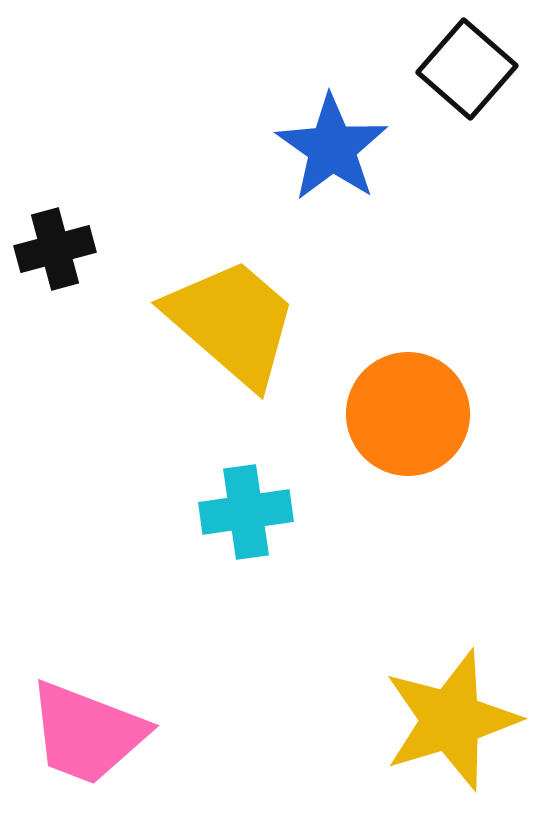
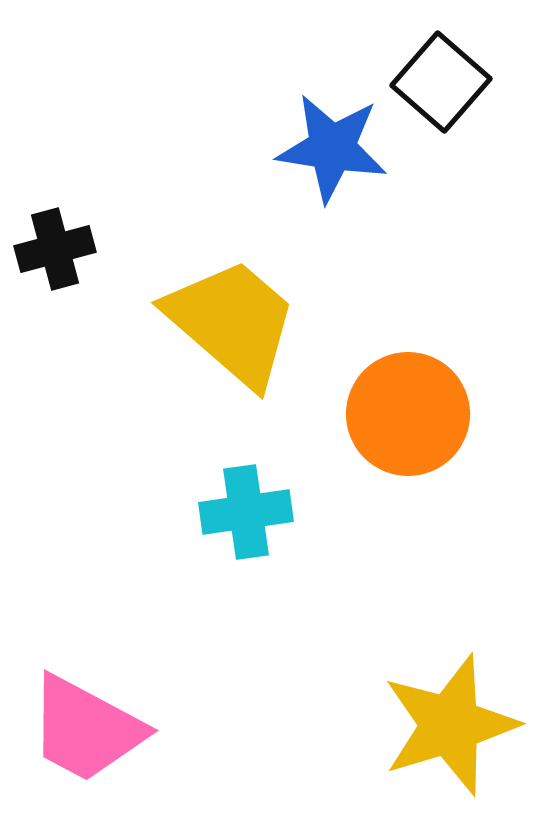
black square: moved 26 px left, 13 px down
blue star: rotated 26 degrees counterclockwise
yellow star: moved 1 px left, 5 px down
pink trapezoid: moved 1 px left, 4 px up; rotated 7 degrees clockwise
